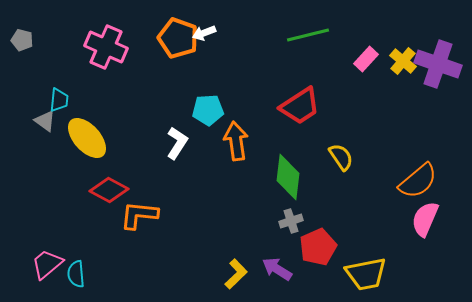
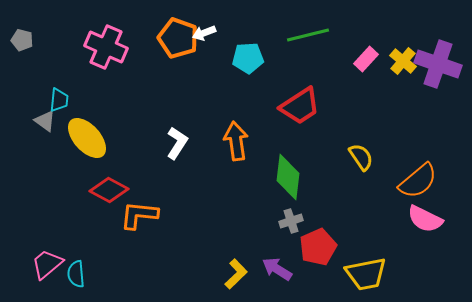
cyan pentagon: moved 40 px right, 52 px up
yellow semicircle: moved 20 px right
pink semicircle: rotated 87 degrees counterclockwise
